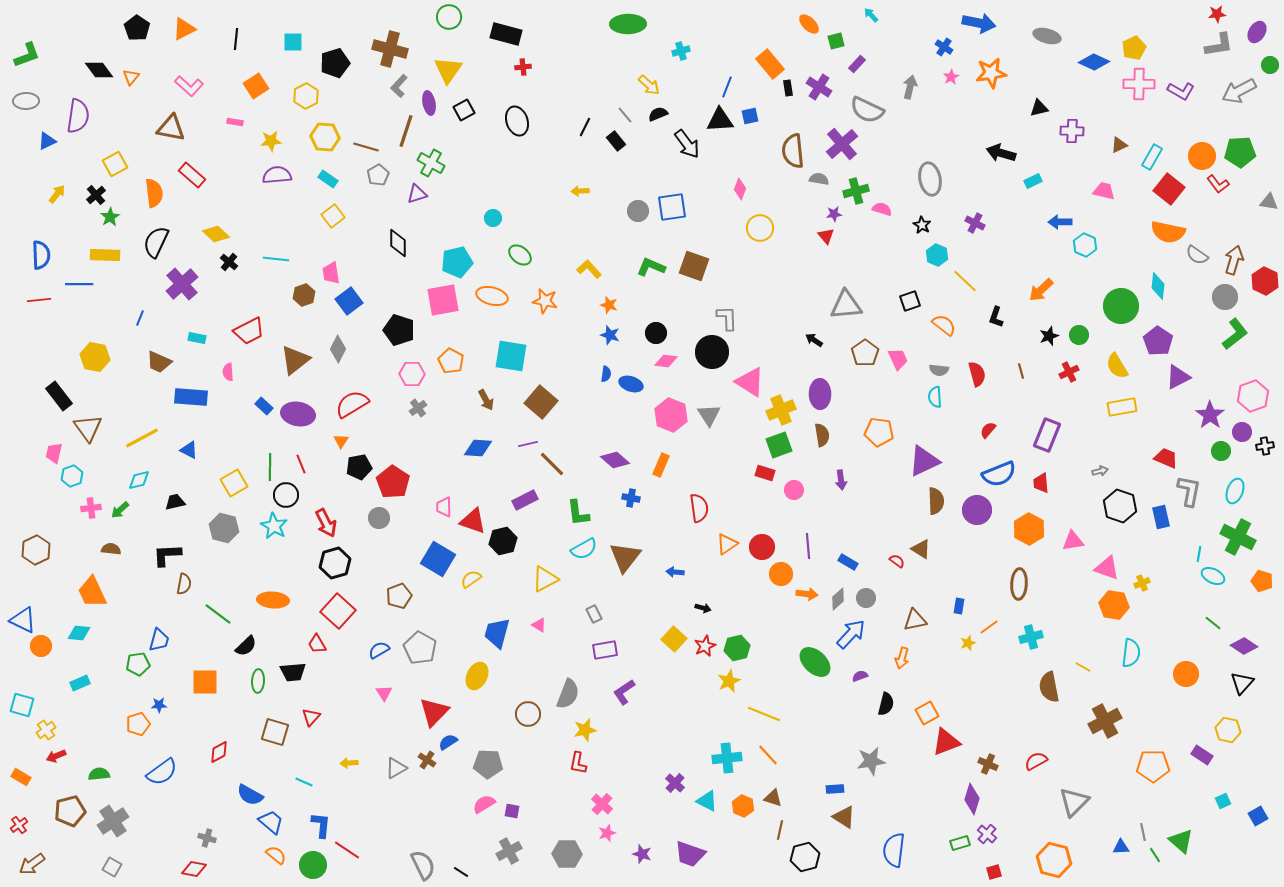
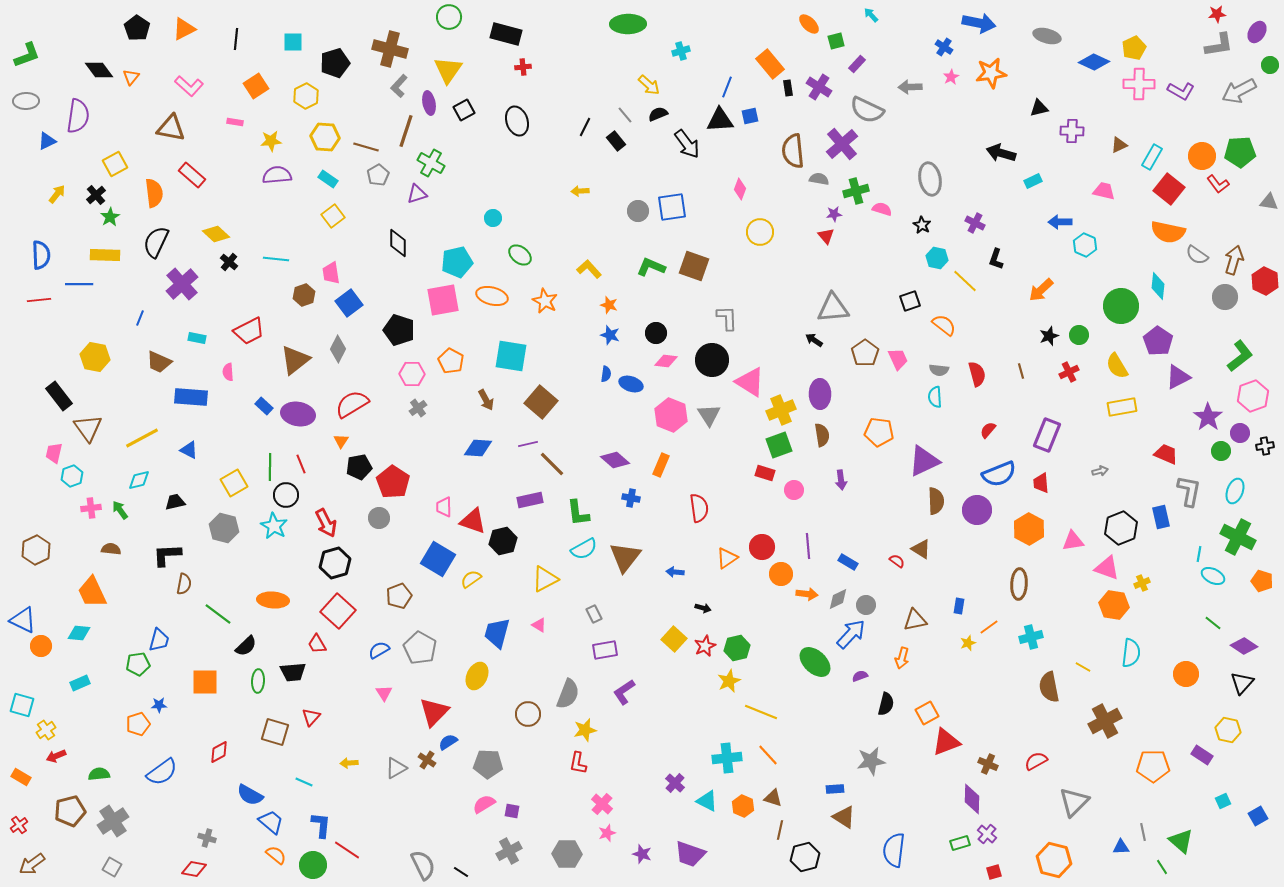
gray arrow at (910, 87): rotated 105 degrees counterclockwise
yellow circle at (760, 228): moved 4 px down
cyan hexagon at (937, 255): moved 3 px down; rotated 10 degrees counterclockwise
blue square at (349, 301): moved 2 px down
orange star at (545, 301): rotated 15 degrees clockwise
gray triangle at (846, 305): moved 13 px left, 3 px down
black L-shape at (996, 317): moved 58 px up
green L-shape at (1235, 334): moved 5 px right, 22 px down
black circle at (712, 352): moved 8 px down
purple star at (1210, 415): moved 2 px left, 2 px down
purple circle at (1242, 432): moved 2 px left, 1 px down
red trapezoid at (1166, 458): moved 4 px up
purple rectangle at (525, 500): moved 5 px right; rotated 15 degrees clockwise
black hexagon at (1120, 506): moved 1 px right, 22 px down; rotated 20 degrees clockwise
green arrow at (120, 510): rotated 96 degrees clockwise
orange triangle at (727, 544): moved 14 px down
gray circle at (866, 598): moved 7 px down
gray diamond at (838, 599): rotated 15 degrees clockwise
yellow line at (764, 714): moved 3 px left, 2 px up
purple diamond at (972, 799): rotated 16 degrees counterclockwise
green line at (1155, 855): moved 7 px right, 12 px down
